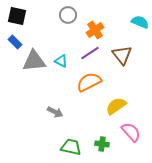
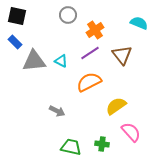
cyan semicircle: moved 1 px left, 1 px down
gray arrow: moved 2 px right, 1 px up
